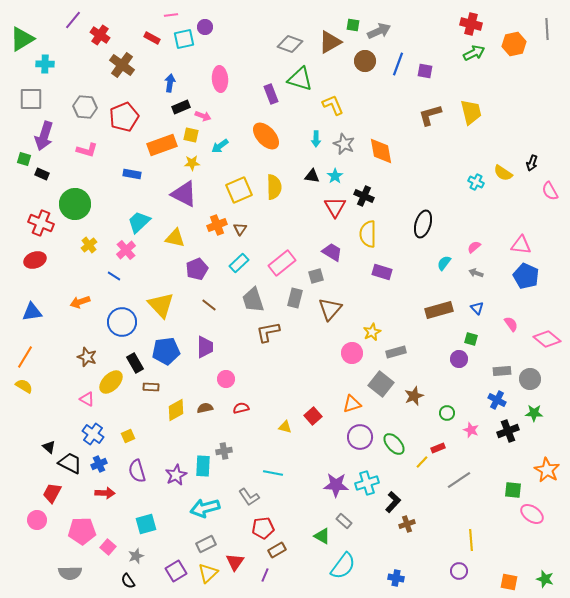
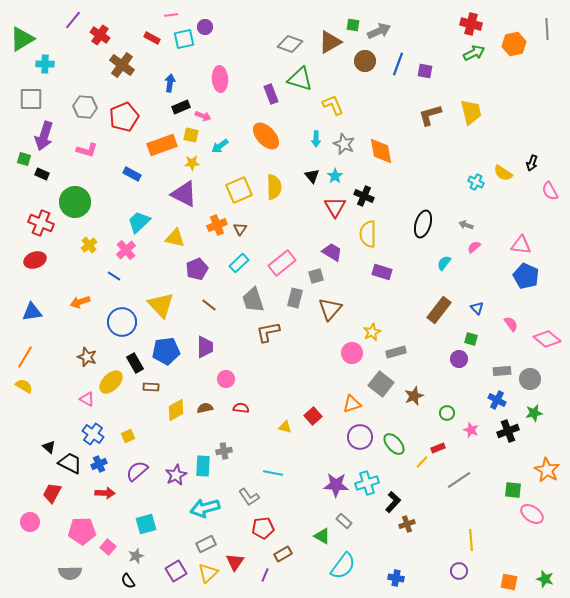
blue rectangle at (132, 174): rotated 18 degrees clockwise
black triangle at (312, 176): rotated 42 degrees clockwise
green circle at (75, 204): moved 2 px up
gray arrow at (476, 273): moved 10 px left, 48 px up
brown rectangle at (439, 310): rotated 36 degrees counterclockwise
red semicircle at (241, 408): rotated 21 degrees clockwise
green star at (534, 413): rotated 12 degrees counterclockwise
purple semicircle at (137, 471): rotated 65 degrees clockwise
pink circle at (37, 520): moved 7 px left, 2 px down
brown rectangle at (277, 550): moved 6 px right, 4 px down
